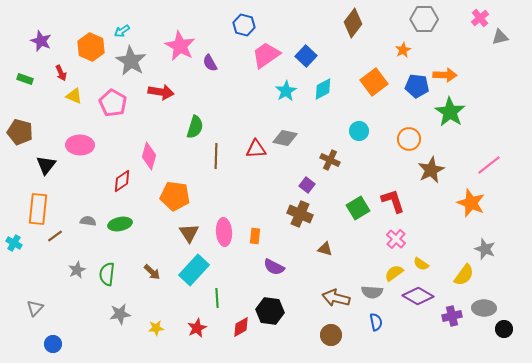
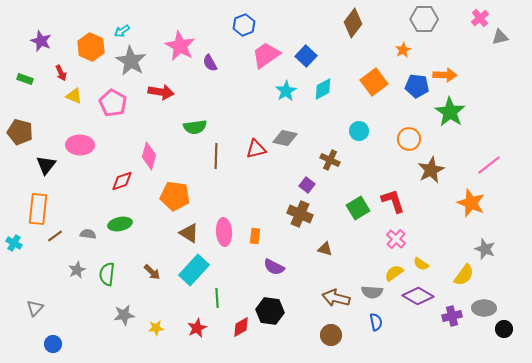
blue hexagon at (244, 25): rotated 25 degrees clockwise
green semicircle at (195, 127): rotated 65 degrees clockwise
red triangle at (256, 149): rotated 10 degrees counterclockwise
red diamond at (122, 181): rotated 15 degrees clockwise
gray semicircle at (88, 221): moved 13 px down
brown triangle at (189, 233): rotated 25 degrees counterclockwise
gray star at (120, 314): moved 4 px right, 1 px down
